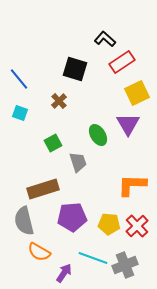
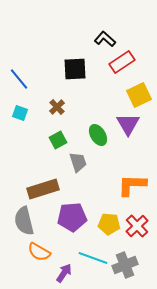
black square: rotated 20 degrees counterclockwise
yellow square: moved 2 px right, 2 px down
brown cross: moved 2 px left, 6 px down
green square: moved 5 px right, 3 px up
